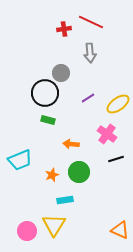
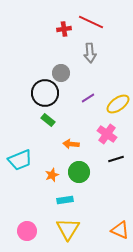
green rectangle: rotated 24 degrees clockwise
yellow triangle: moved 14 px right, 4 px down
